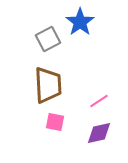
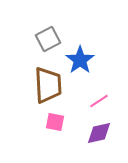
blue star: moved 38 px down
